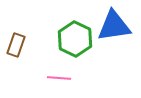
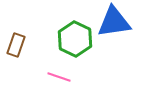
blue triangle: moved 4 px up
pink line: moved 1 px up; rotated 15 degrees clockwise
